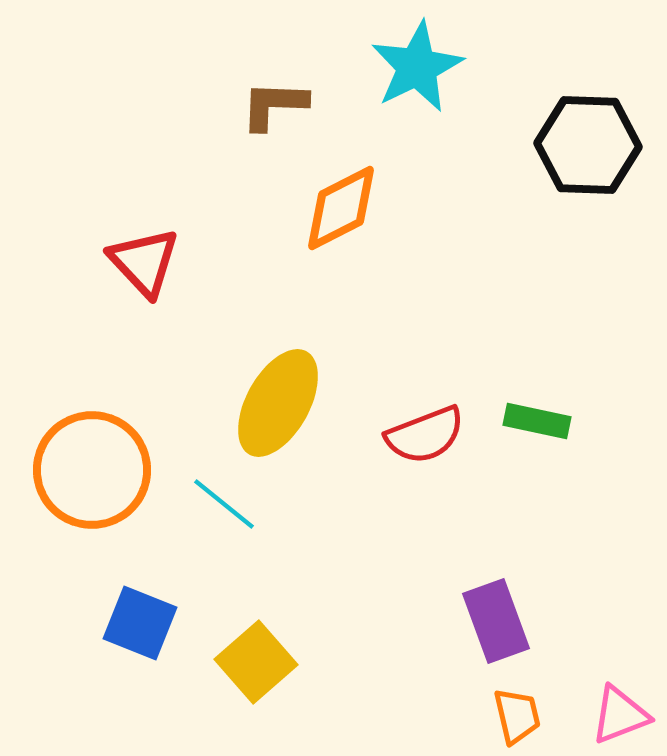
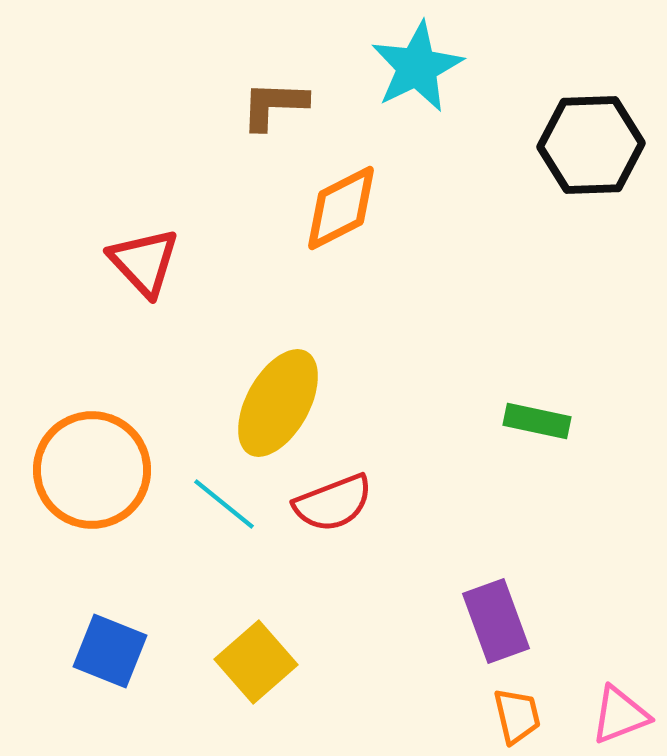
black hexagon: moved 3 px right; rotated 4 degrees counterclockwise
red semicircle: moved 92 px left, 68 px down
blue square: moved 30 px left, 28 px down
